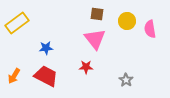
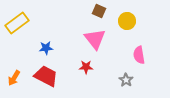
brown square: moved 2 px right, 3 px up; rotated 16 degrees clockwise
pink semicircle: moved 11 px left, 26 px down
orange arrow: moved 2 px down
